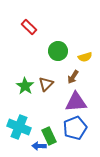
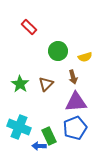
brown arrow: rotated 48 degrees counterclockwise
green star: moved 5 px left, 2 px up
